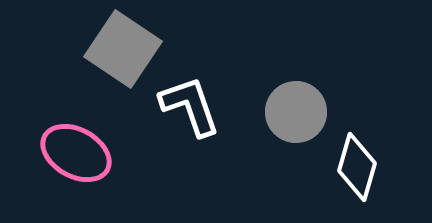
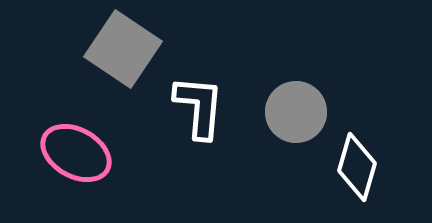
white L-shape: moved 9 px right, 1 px down; rotated 24 degrees clockwise
